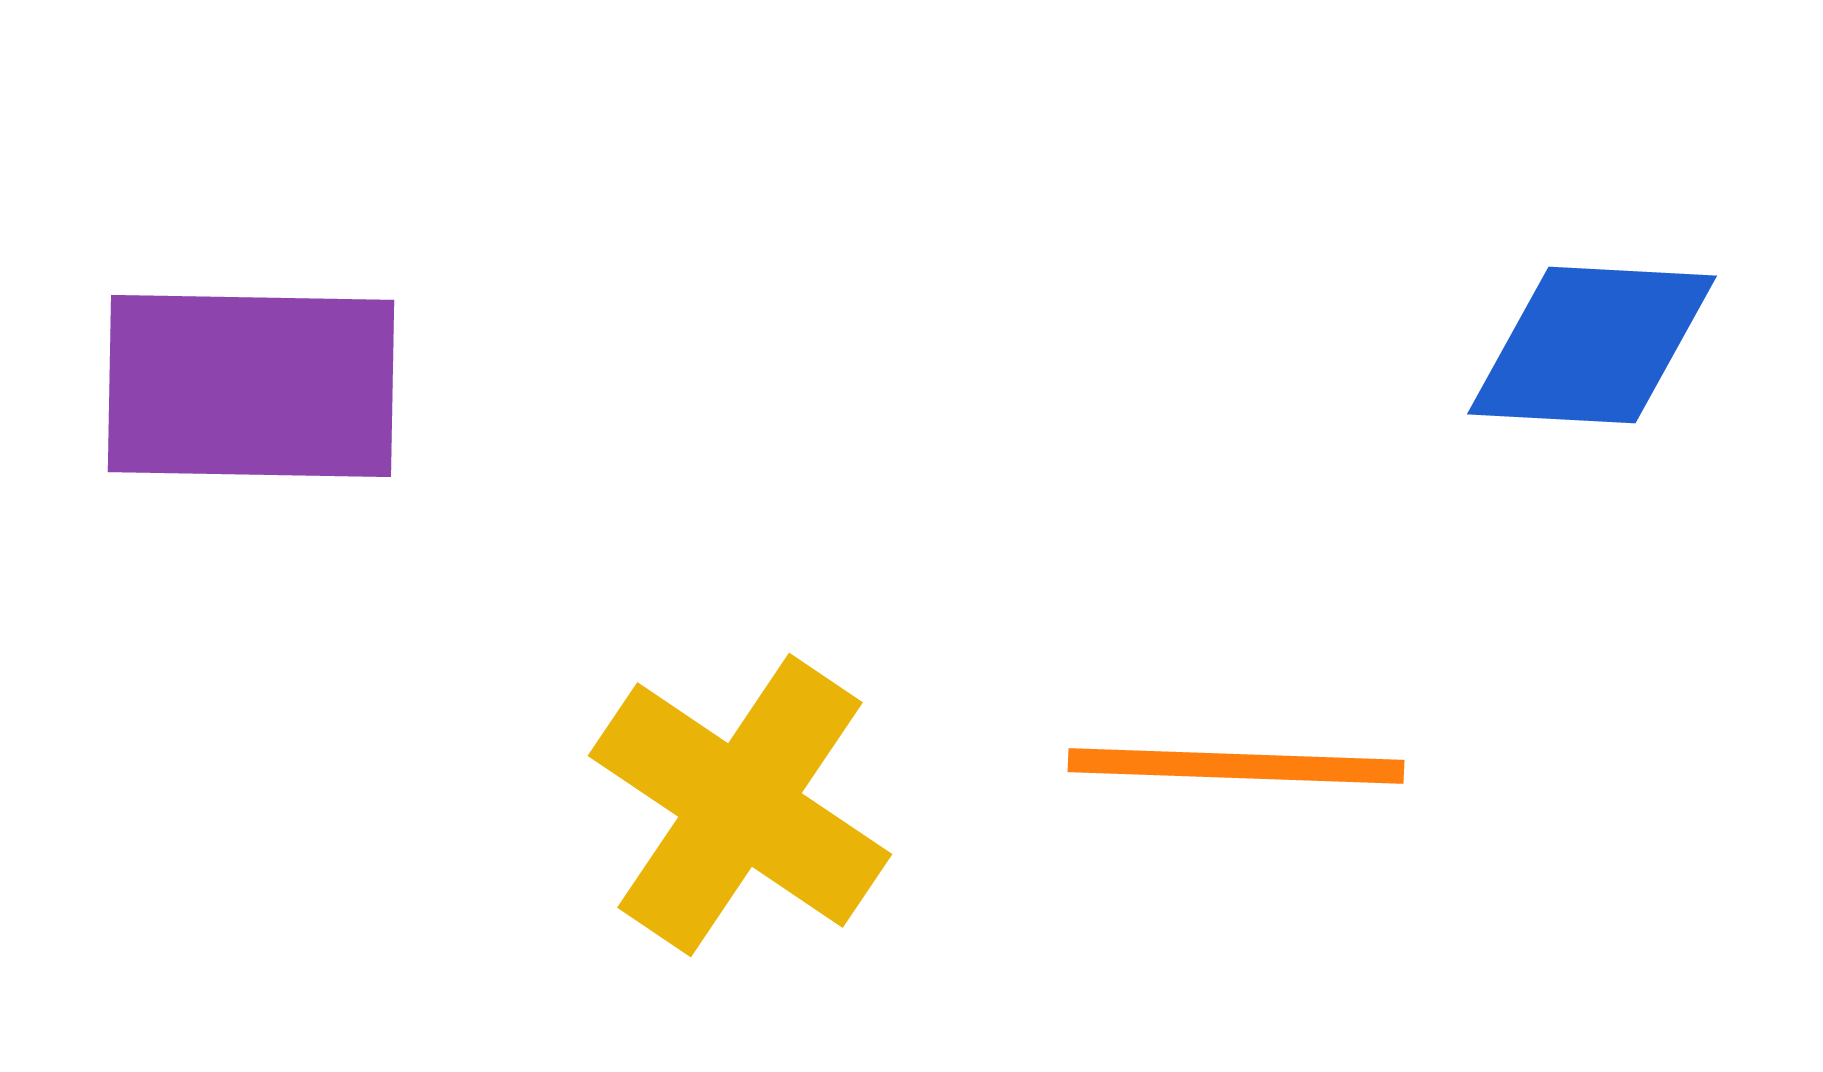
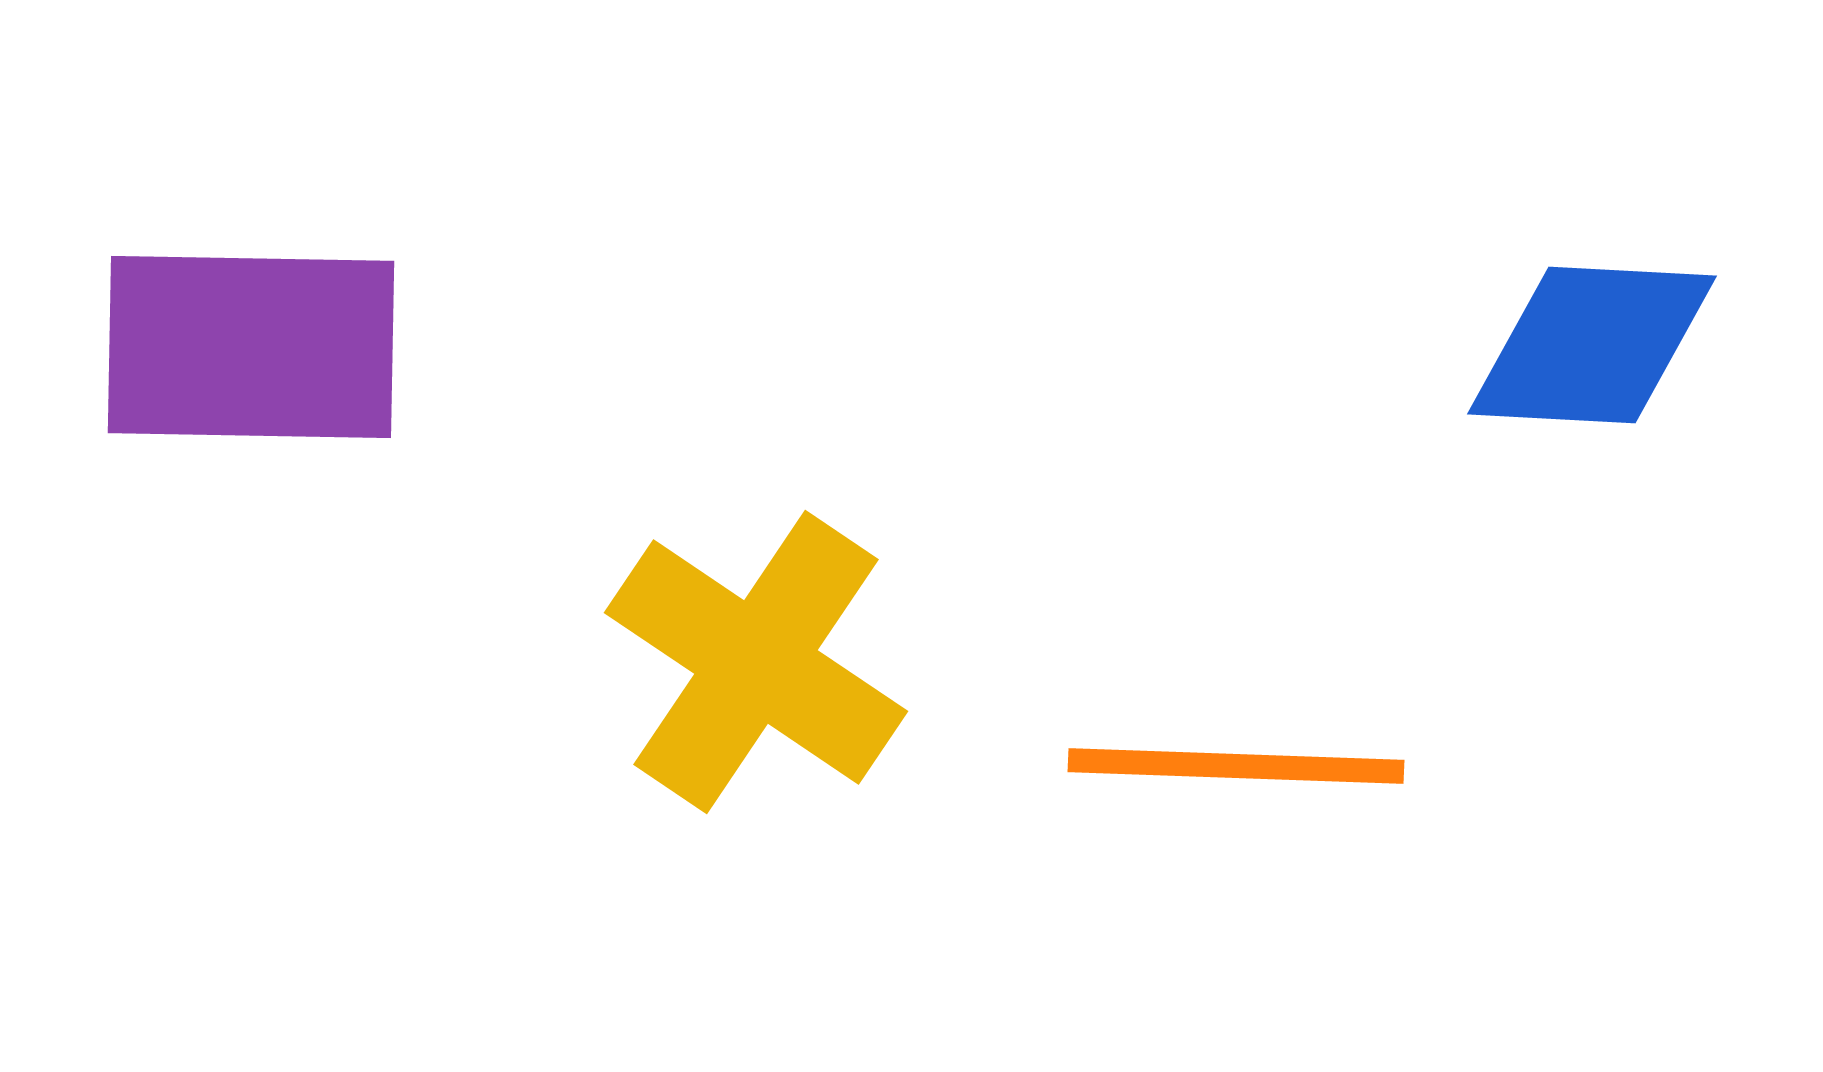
purple rectangle: moved 39 px up
yellow cross: moved 16 px right, 143 px up
